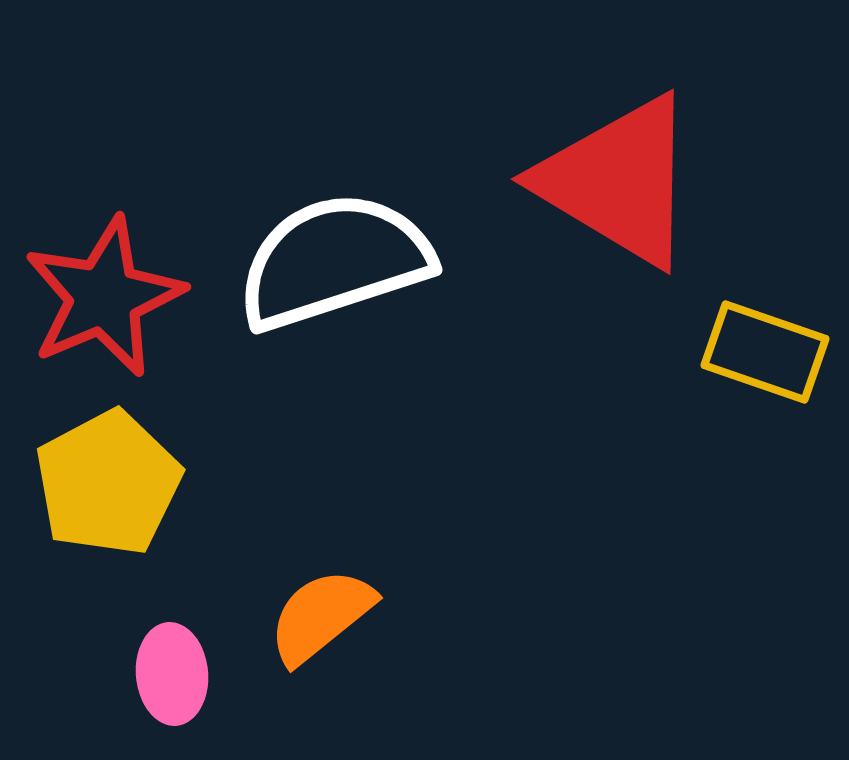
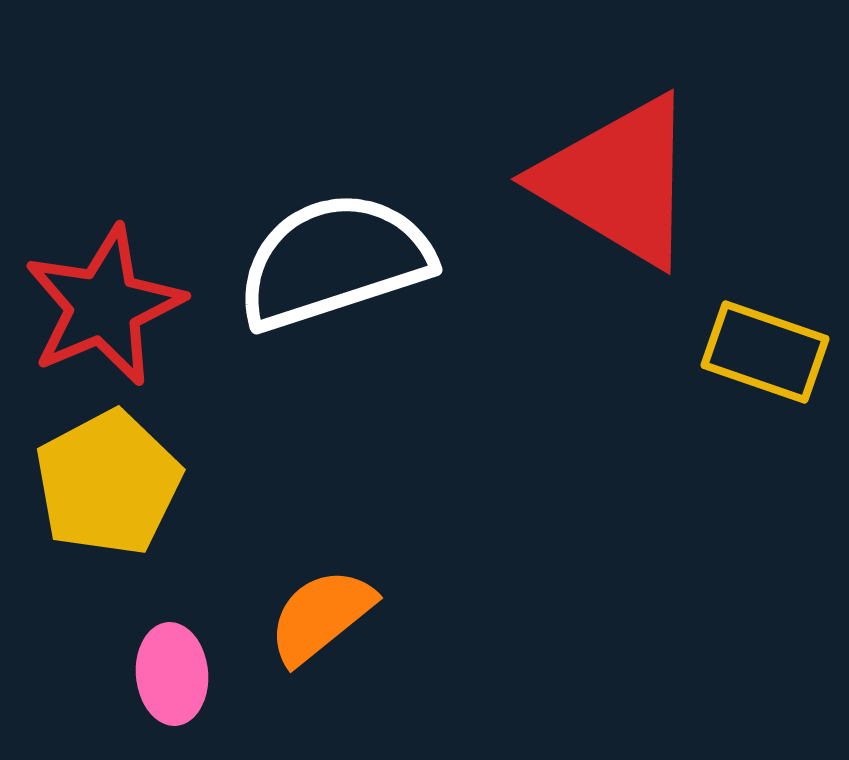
red star: moved 9 px down
